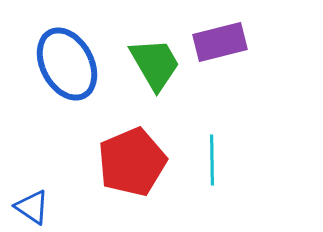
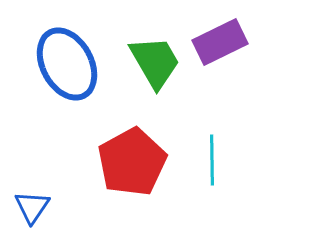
purple rectangle: rotated 12 degrees counterclockwise
green trapezoid: moved 2 px up
red pentagon: rotated 6 degrees counterclockwise
blue triangle: rotated 30 degrees clockwise
